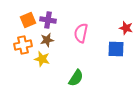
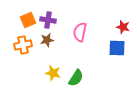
red star: moved 3 px left, 1 px up
pink semicircle: moved 1 px left, 1 px up
blue square: moved 1 px right, 1 px up
yellow star: moved 11 px right, 14 px down
